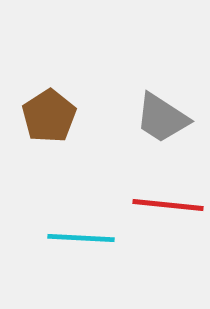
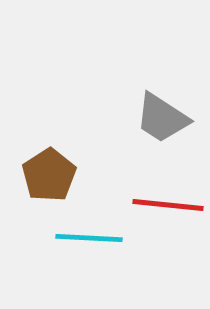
brown pentagon: moved 59 px down
cyan line: moved 8 px right
